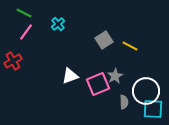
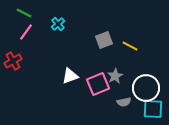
gray square: rotated 12 degrees clockwise
white circle: moved 3 px up
gray semicircle: rotated 80 degrees clockwise
